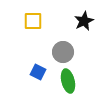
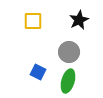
black star: moved 5 px left, 1 px up
gray circle: moved 6 px right
green ellipse: rotated 30 degrees clockwise
